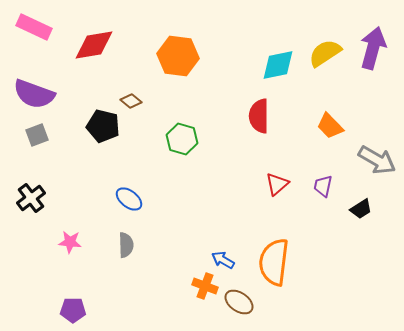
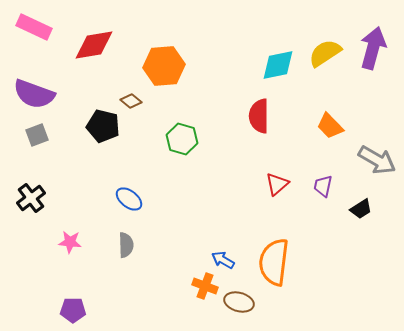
orange hexagon: moved 14 px left, 10 px down; rotated 12 degrees counterclockwise
brown ellipse: rotated 20 degrees counterclockwise
